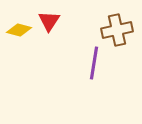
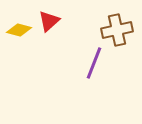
red triangle: rotated 15 degrees clockwise
purple line: rotated 12 degrees clockwise
